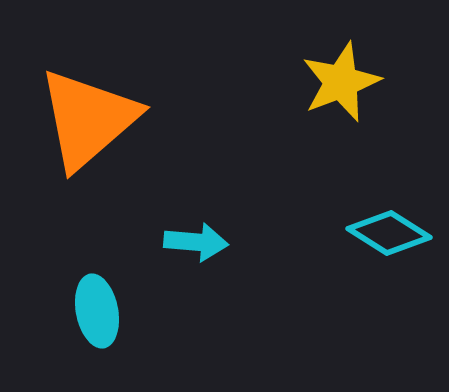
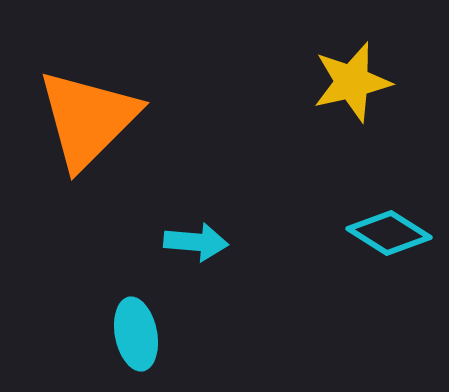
yellow star: moved 11 px right; rotated 8 degrees clockwise
orange triangle: rotated 4 degrees counterclockwise
cyan ellipse: moved 39 px right, 23 px down
